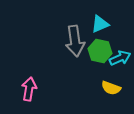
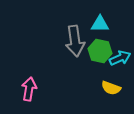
cyan triangle: rotated 24 degrees clockwise
